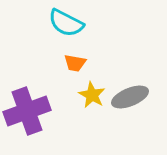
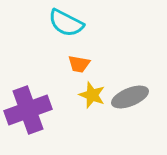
orange trapezoid: moved 4 px right, 1 px down
yellow star: rotated 8 degrees counterclockwise
purple cross: moved 1 px right, 1 px up
